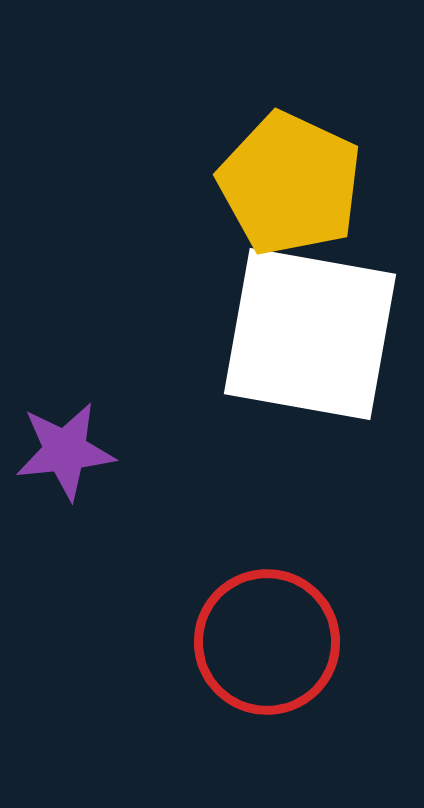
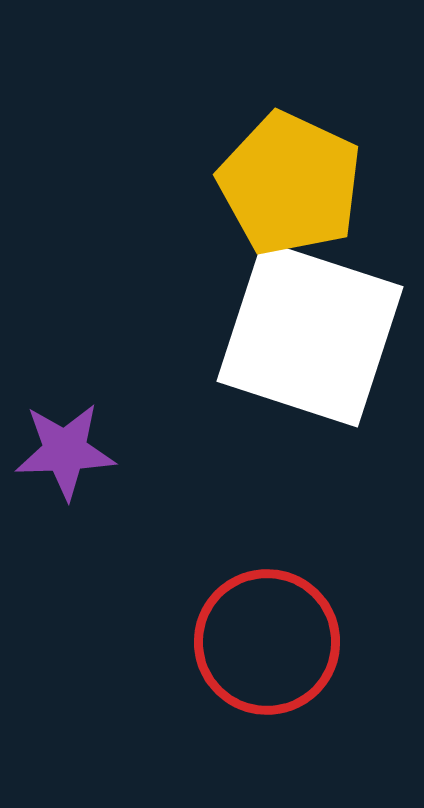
white square: rotated 8 degrees clockwise
purple star: rotated 4 degrees clockwise
